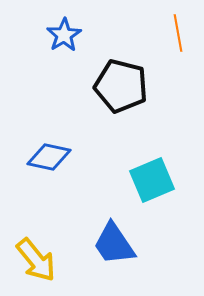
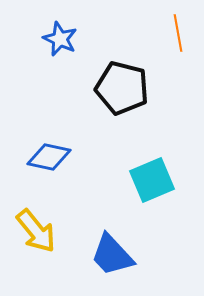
blue star: moved 4 px left, 4 px down; rotated 16 degrees counterclockwise
black pentagon: moved 1 px right, 2 px down
blue trapezoid: moved 2 px left, 11 px down; rotated 9 degrees counterclockwise
yellow arrow: moved 29 px up
